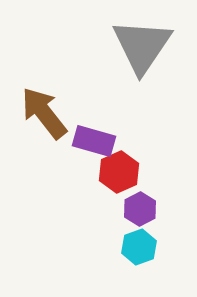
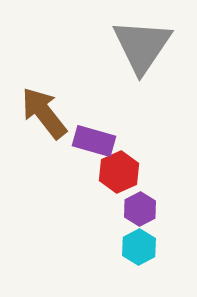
cyan hexagon: rotated 8 degrees counterclockwise
